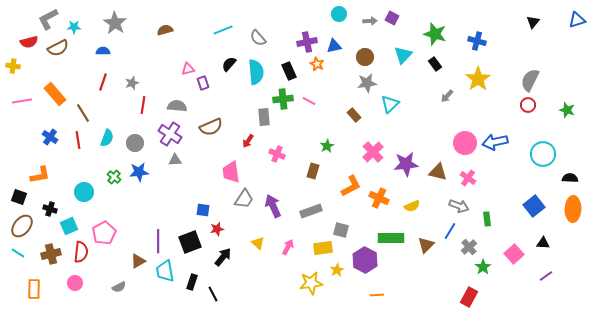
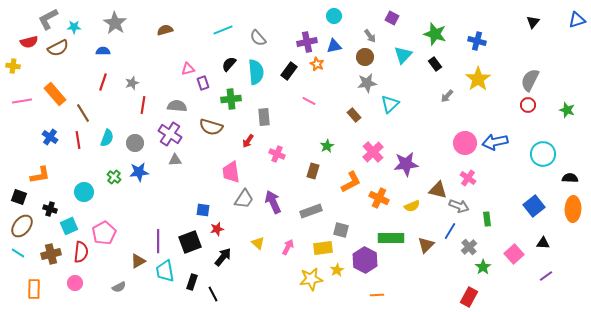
cyan circle at (339, 14): moved 5 px left, 2 px down
gray arrow at (370, 21): moved 15 px down; rotated 56 degrees clockwise
black rectangle at (289, 71): rotated 60 degrees clockwise
green cross at (283, 99): moved 52 px left
brown semicircle at (211, 127): rotated 40 degrees clockwise
brown triangle at (438, 172): moved 18 px down
orange L-shape at (351, 186): moved 4 px up
purple arrow at (273, 206): moved 4 px up
yellow star at (311, 283): moved 4 px up
